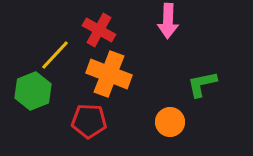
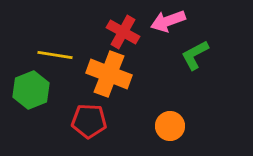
pink arrow: rotated 68 degrees clockwise
red cross: moved 24 px right, 2 px down
yellow line: rotated 56 degrees clockwise
green L-shape: moved 7 px left, 29 px up; rotated 16 degrees counterclockwise
green hexagon: moved 2 px left, 1 px up
orange circle: moved 4 px down
